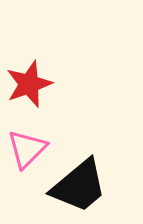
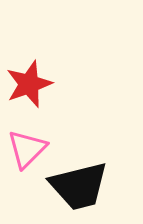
black trapezoid: rotated 26 degrees clockwise
